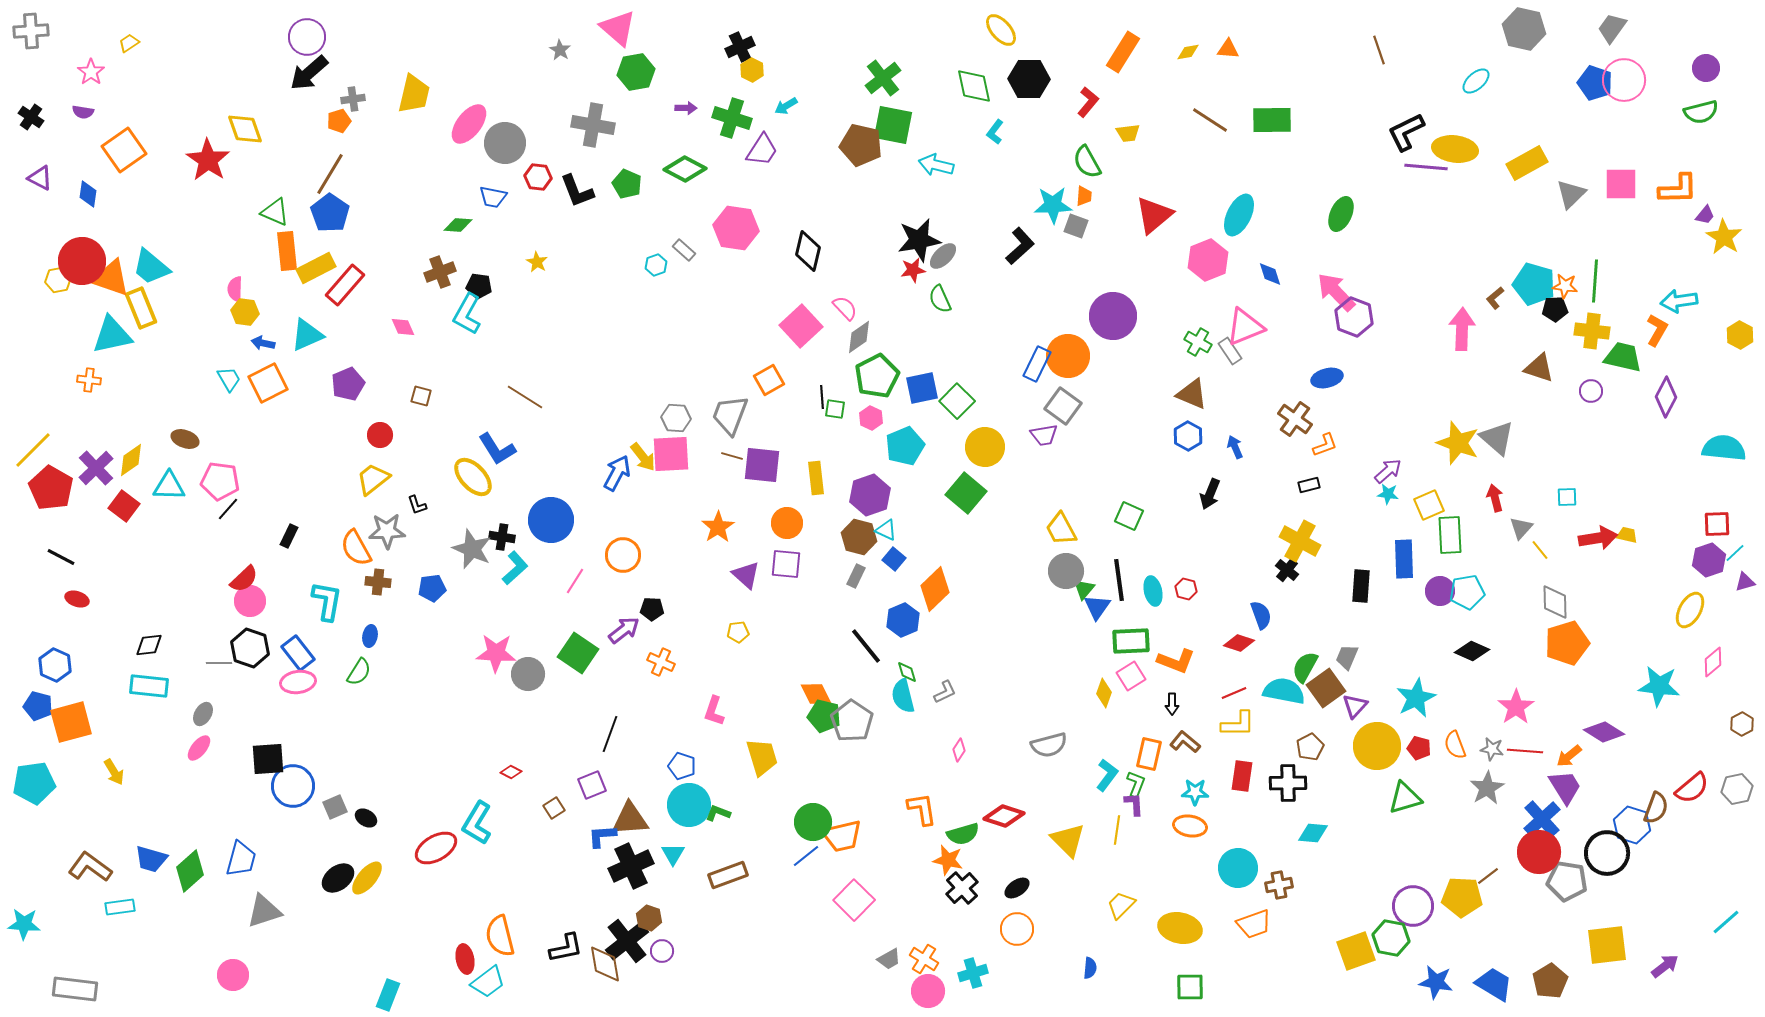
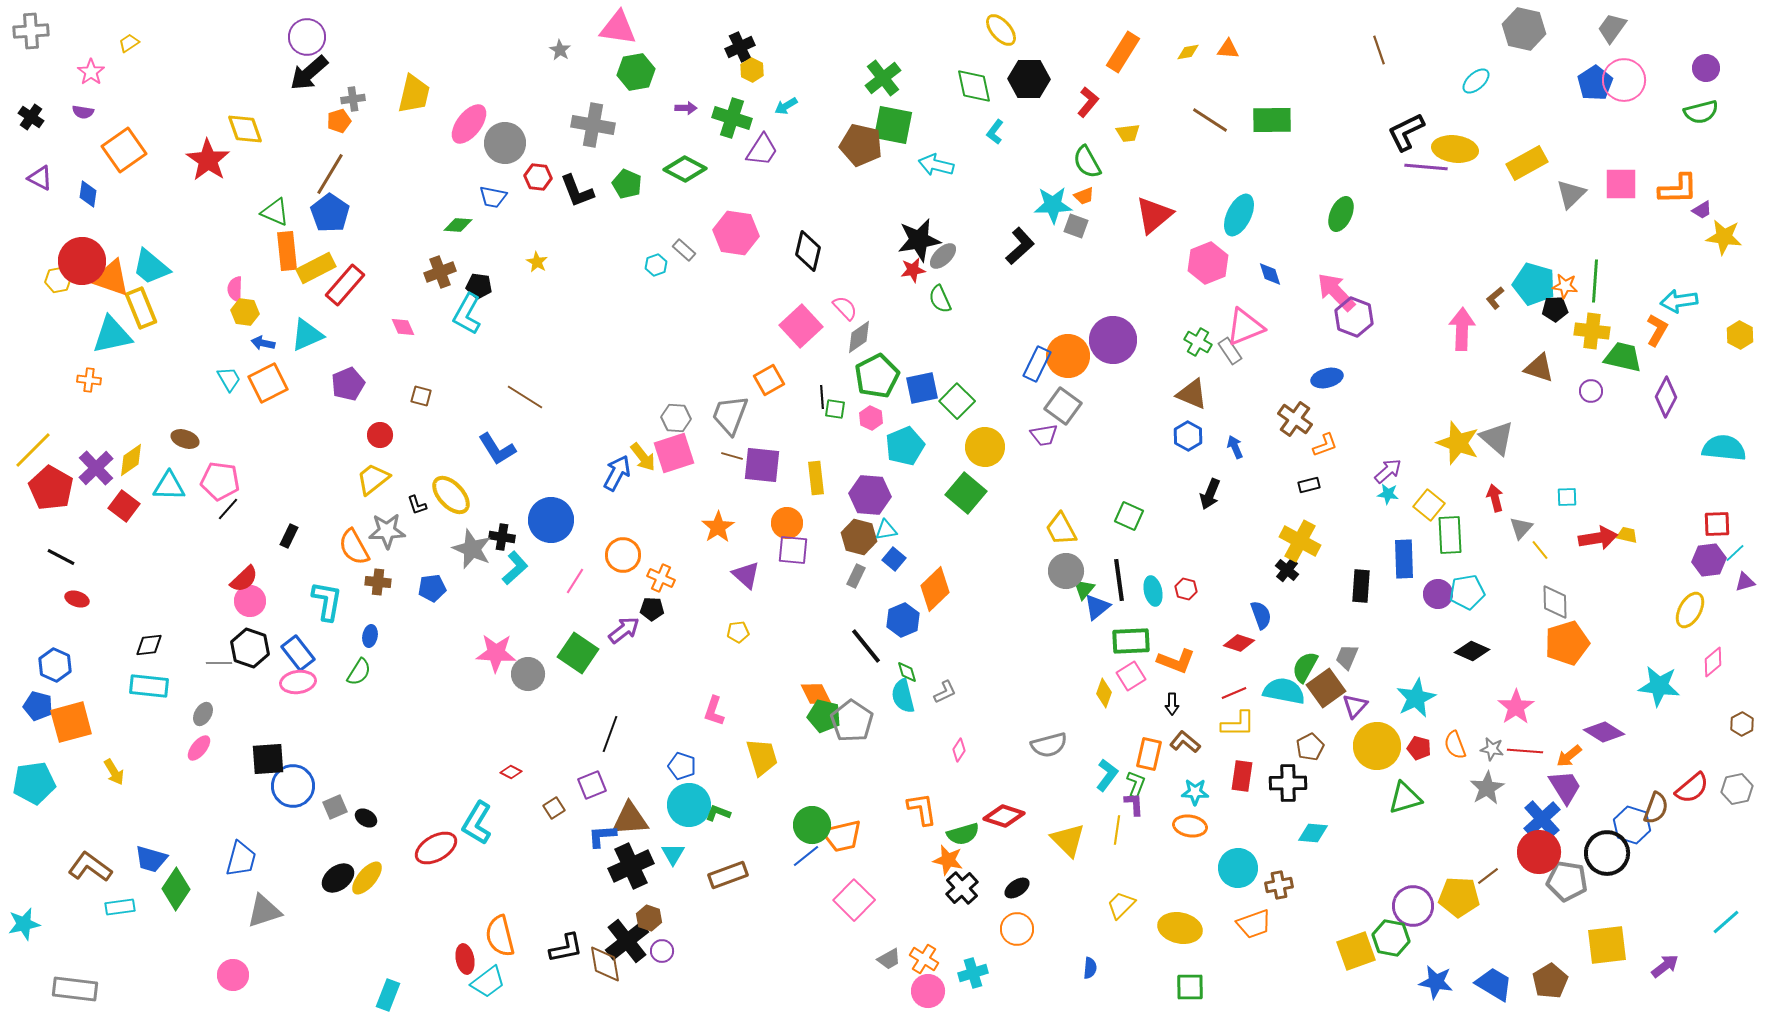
pink triangle at (618, 28): rotated 33 degrees counterclockwise
blue pentagon at (1595, 83): rotated 20 degrees clockwise
orange trapezoid at (1084, 196): rotated 65 degrees clockwise
purple trapezoid at (1705, 215): moved 3 px left, 5 px up; rotated 20 degrees clockwise
pink hexagon at (736, 228): moved 5 px down
yellow star at (1724, 237): rotated 24 degrees counterclockwise
pink hexagon at (1208, 260): moved 3 px down
purple circle at (1113, 316): moved 24 px down
pink square at (671, 454): moved 3 px right, 1 px up; rotated 15 degrees counterclockwise
yellow ellipse at (473, 477): moved 22 px left, 18 px down
purple hexagon at (870, 495): rotated 24 degrees clockwise
yellow square at (1429, 505): rotated 28 degrees counterclockwise
cyan triangle at (886, 530): rotated 35 degrees counterclockwise
orange semicircle at (356, 548): moved 2 px left, 1 px up
purple hexagon at (1709, 560): rotated 12 degrees clockwise
purple square at (786, 564): moved 7 px right, 14 px up
purple circle at (1440, 591): moved 2 px left, 3 px down
blue triangle at (1097, 607): rotated 16 degrees clockwise
orange cross at (661, 662): moved 84 px up
green circle at (813, 822): moved 1 px left, 3 px down
green diamond at (190, 871): moved 14 px left, 18 px down; rotated 15 degrees counterclockwise
yellow pentagon at (1462, 897): moved 3 px left
cyan star at (24, 924): rotated 16 degrees counterclockwise
